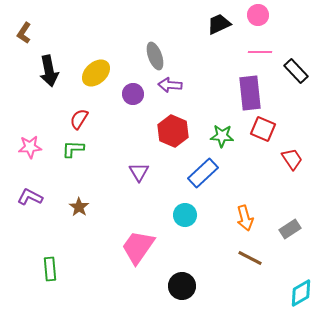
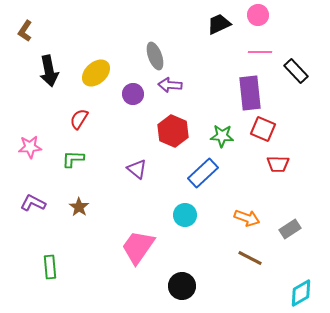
brown L-shape: moved 1 px right, 2 px up
green L-shape: moved 10 px down
red trapezoid: moved 14 px left, 5 px down; rotated 125 degrees clockwise
purple triangle: moved 2 px left, 3 px up; rotated 20 degrees counterclockwise
purple L-shape: moved 3 px right, 6 px down
orange arrow: moved 2 px right; rotated 55 degrees counterclockwise
green rectangle: moved 2 px up
